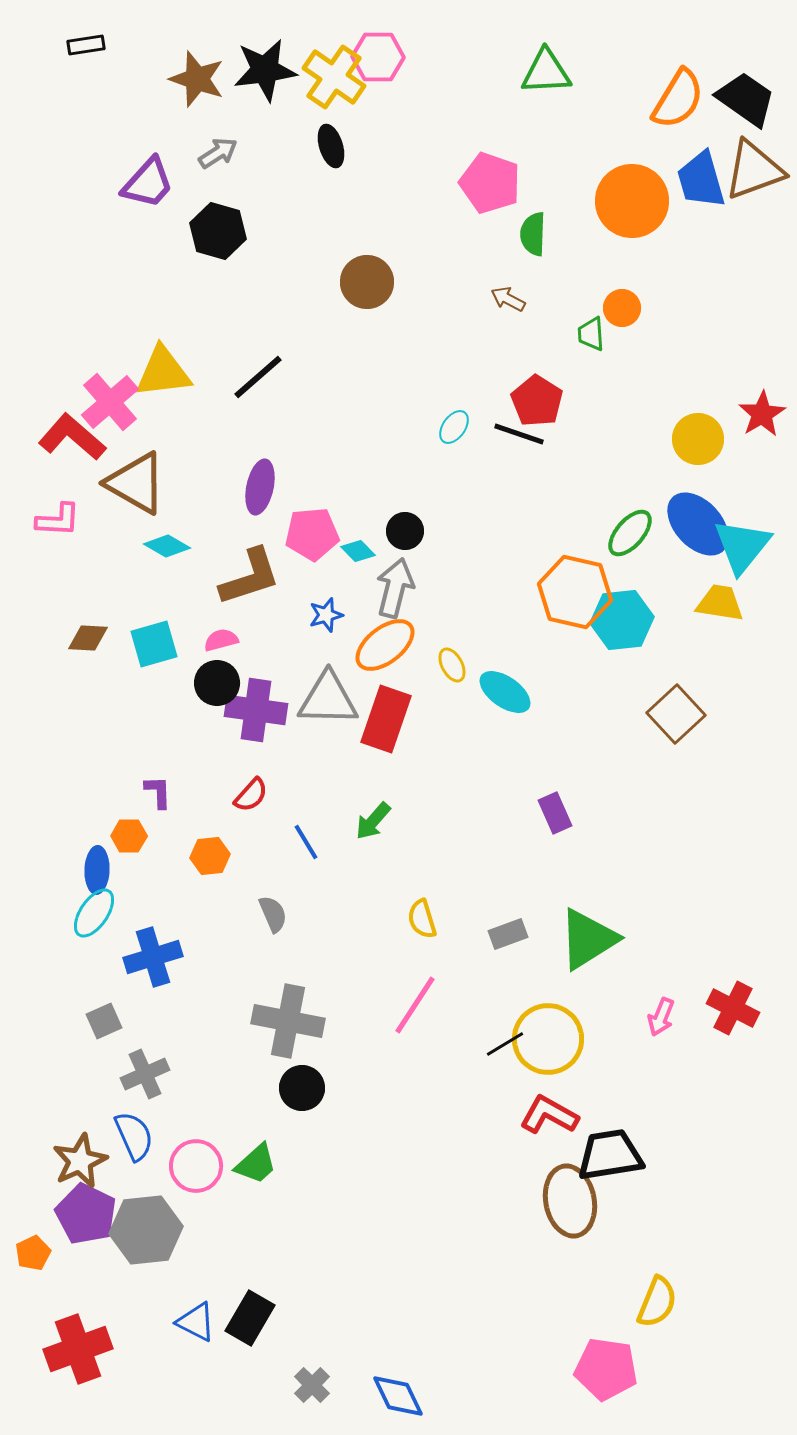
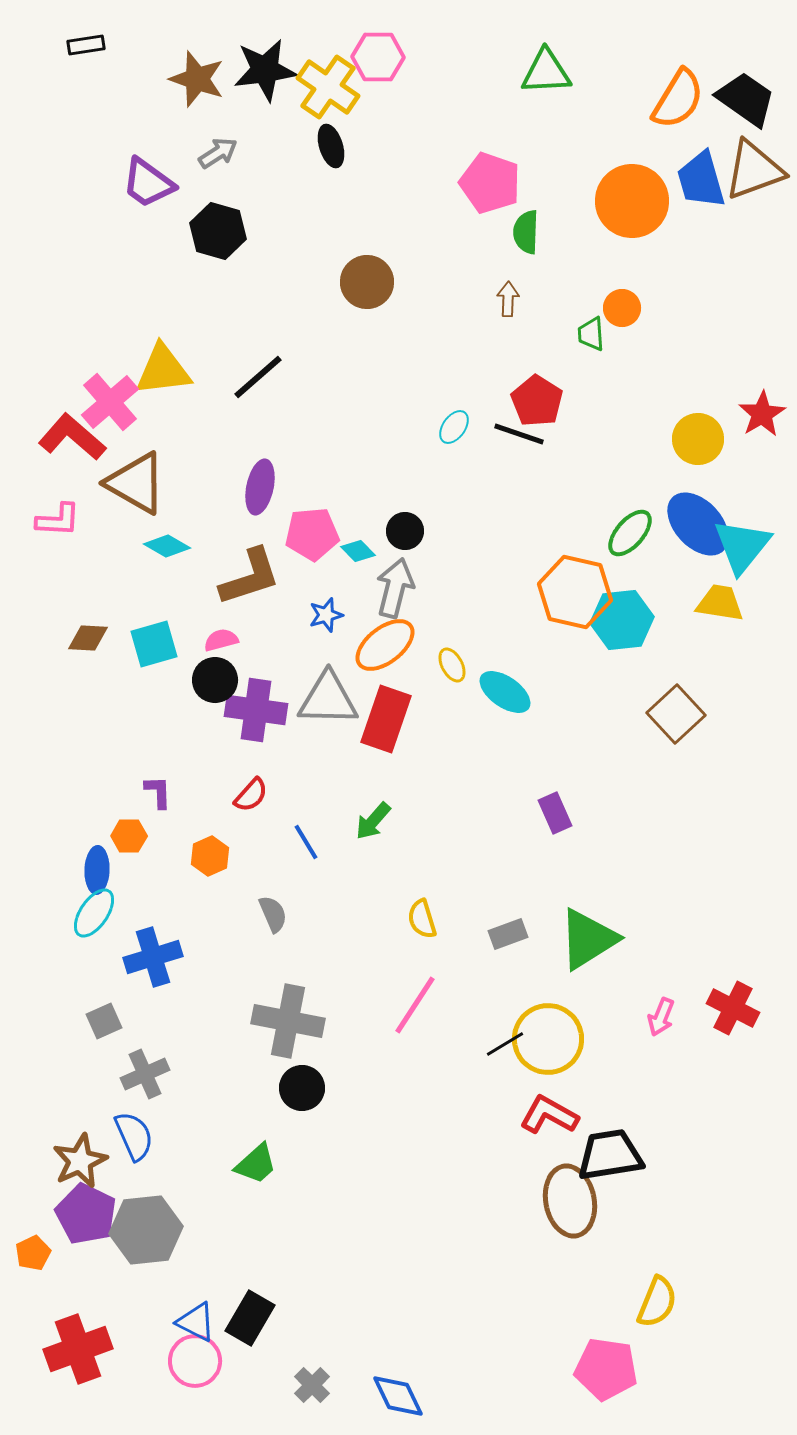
yellow cross at (334, 77): moved 6 px left, 10 px down
purple trapezoid at (148, 183): rotated 84 degrees clockwise
green semicircle at (533, 234): moved 7 px left, 2 px up
brown arrow at (508, 299): rotated 64 degrees clockwise
yellow triangle at (163, 372): moved 2 px up
black circle at (217, 683): moved 2 px left, 3 px up
orange hexagon at (210, 856): rotated 18 degrees counterclockwise
pink circle at (196, 1166): moved 1 px left, 195 px down
